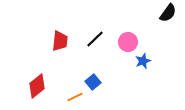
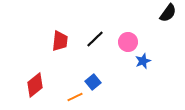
red diamond: moved 2 px left, 1 px up
